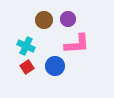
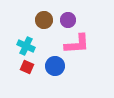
purple circle: moved 1 px down
red square: rotated 32 degrees counterclockwise
